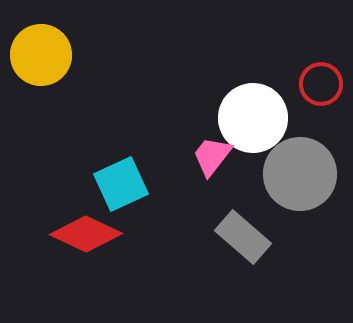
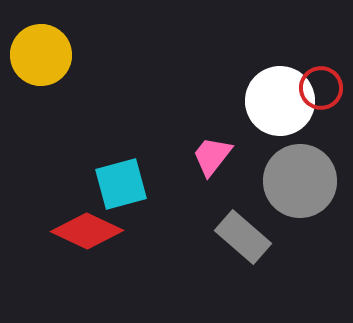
red circle: moved 4 px down
white circle: moved 27 px right, 17 px up
gray circle: moved 7 px down
cyan square: rotated 10 degrees clockwise
red diamond: moved 1 px right, 3 px up
